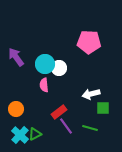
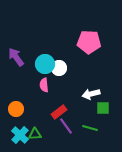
green triangle: rotated 24 degrees clockwise
